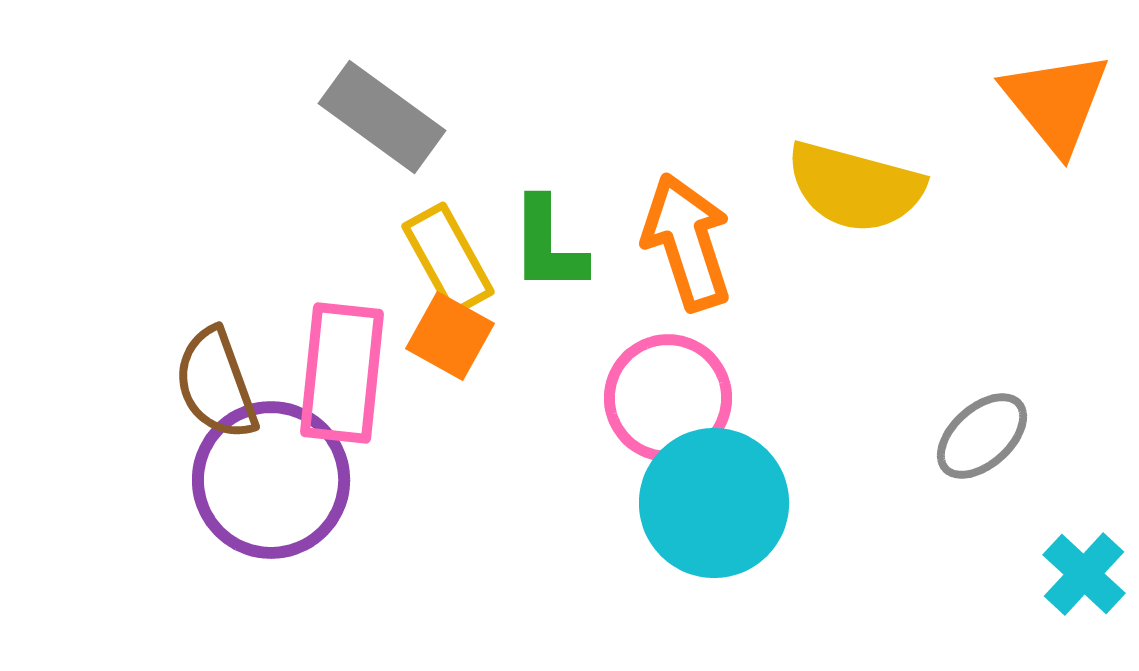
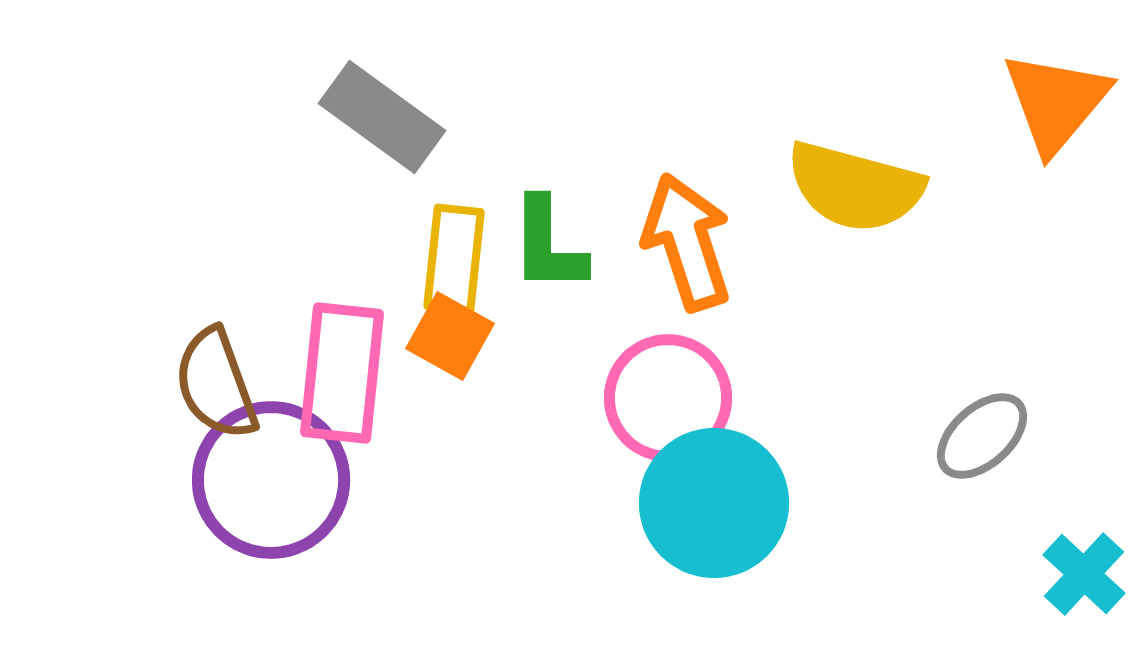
orange triangle: rotated 19 degrees clockwise
yellow rectangle: moved 6 px right; rotated 35 degrees clockwise
